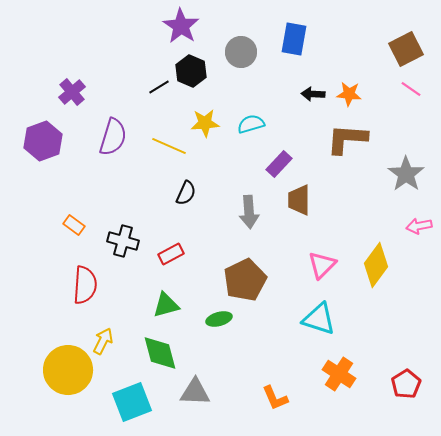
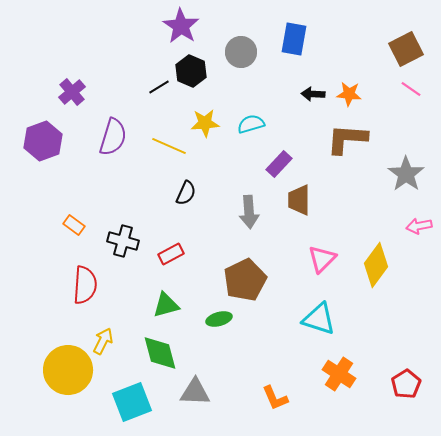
pink triangle: moved 6 px up
